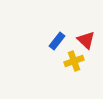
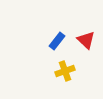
yellow cross: moved 9 px left, 10 px down
